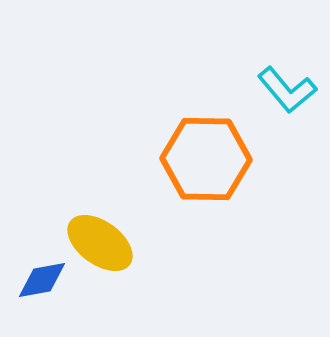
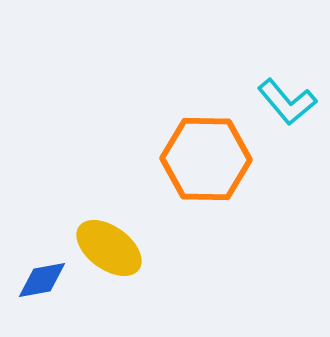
cyan L-shape: moved 12 px down
yellow ellipse: moved 9 px right, 5 px down
